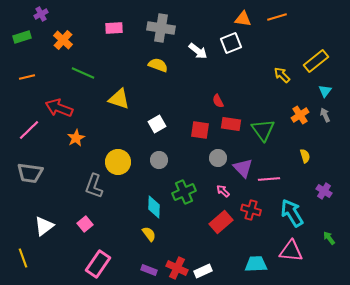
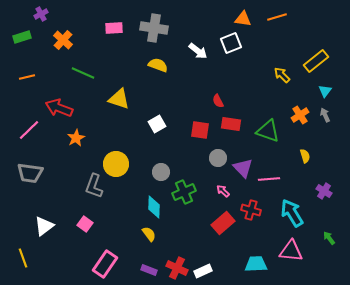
gray cross at (161, 28): moved 7 px left
green triangle at (263, 130): moved 5 px right, 1 px down; rotated 35 degrees counterclockwise
gray circle at (159, 160): moved 2 px right, 12 px down
yellow circle at (118, 162): moved 2 px left, 2 px down
red rectangle at (221, 222): moved 2 px right, 1 px down
pink square at (85, 224): rotated 14 degrees counterclockwise
pink rectangle at (98, 264): moved 7 px right
